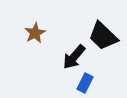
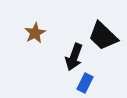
black arrow: rotated 20 degrees counterclockwise
